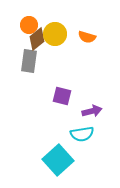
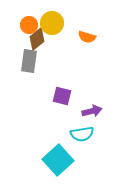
yellow circle: moved 3 px left, 11 px up
